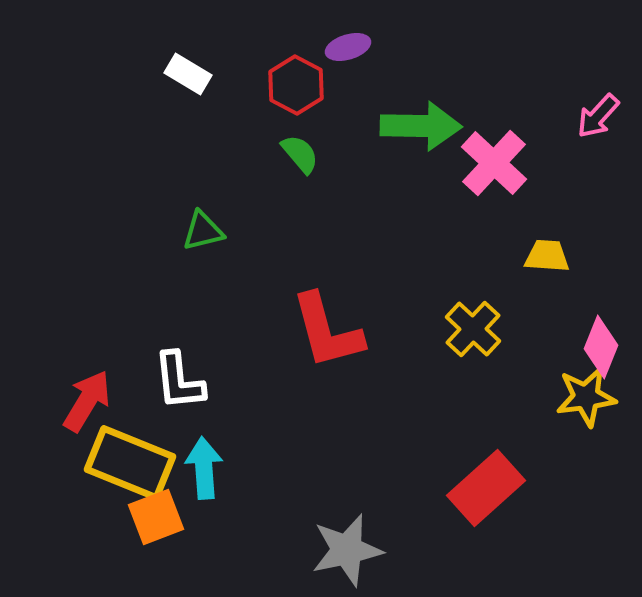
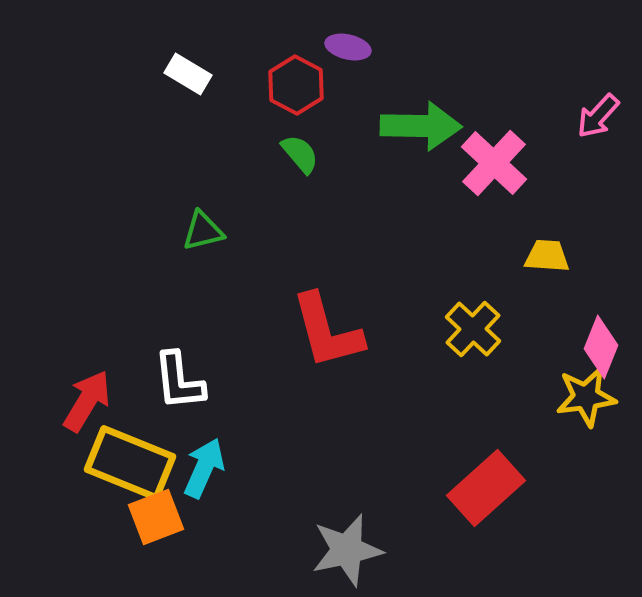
purple ellipse: rotated 30 degrees clockwise
cyan arrow: rotated 28 degrees clockwise
